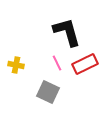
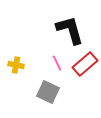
black L-shape: moved 3 px right, 2 px up
red rectangle: rotated 15 degrees counterclockwise
